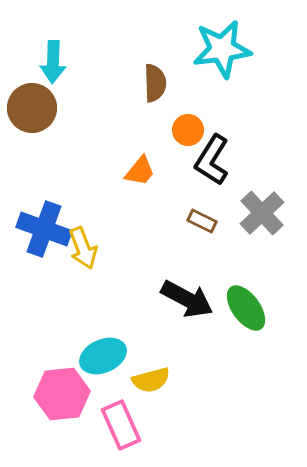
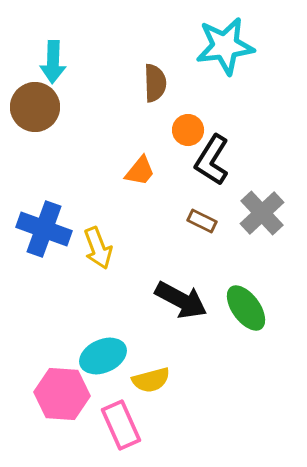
cyan star: moved 3 px right, 3 px up
brown circle: moved 3 px right, 1 px up
yellow arrow: moved 15 px right
black arrow: moved 6 px left, 1 px down
pink hexagon: rotated 10 degrees clockwise
